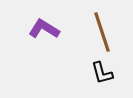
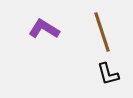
black L-shape: moved 6 px right, 1 px down
